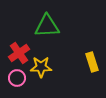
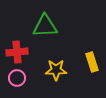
green triangle: moved 2 px left
red cross: moved 2 px left, 1 px up; rotated 30 degrees clockwise
yellow star: moved 15 px right, 3 px down
